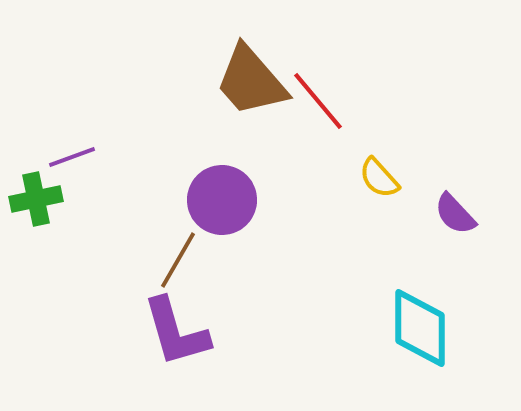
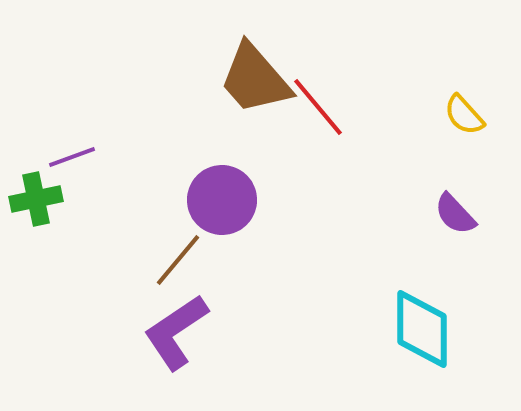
brown trapezoid: moved 4 px right, 2 px up
red line: moved 6 px down
yellow semicircle: moved 85 px right, 63 px up
brown line: rotated 10 degrees clockwise
cyan diamond: moved 2 px right, 1 px down
purple L-shape: rotated 72 degrees clockwise
